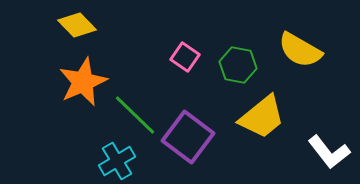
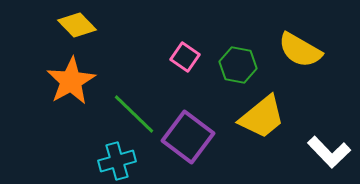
orange star: moved 12 px left, 1 px up; rotated 6 degrees counterclockwise
green line: moved 1 px left, 1 px up
white L-shape: rotated 6 degrees counterclockwise
cyan cross: rotated 15 degrees clockwise
